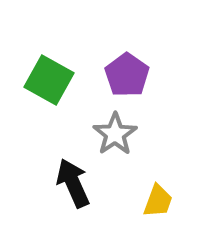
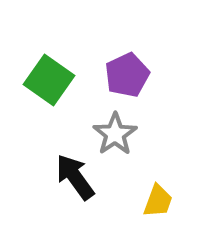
purple pentagon: rotated 12 degrees clockwise
green square: rotated 6 degrees clockwise
black arrow: moved 2 px right, 6 px up; rotated 12 degrees counterclockwise
